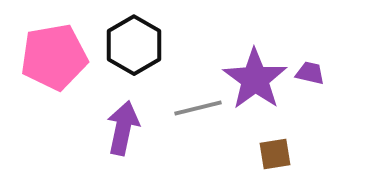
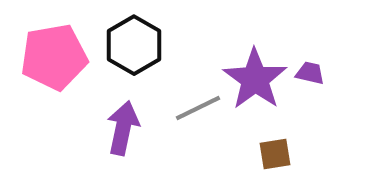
gray line: rotated 12 degrees counterclockwise
